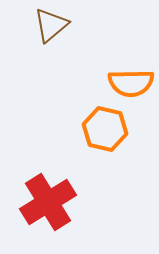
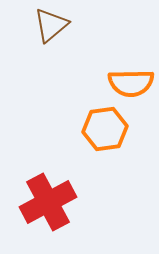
orange hexagon: rotated 21 degrees counterclockwise
red cross: rotated 4 degrees clockwise
